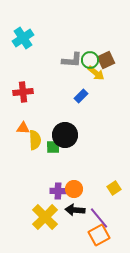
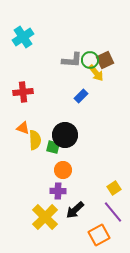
cyan cross: moved 1 px up
brown square: moved 1 px left
yellow arrow: rotated 12 degrees clockwise
orange triangle: rotated 16 degrees clockwise
green square: rotated 16 degrees clockwise
orange circle: moved 11 px left, 19 px up
black arrow: rotated 48 degrees counterclockwise
purple line: moved 14 px right, 6 px up
